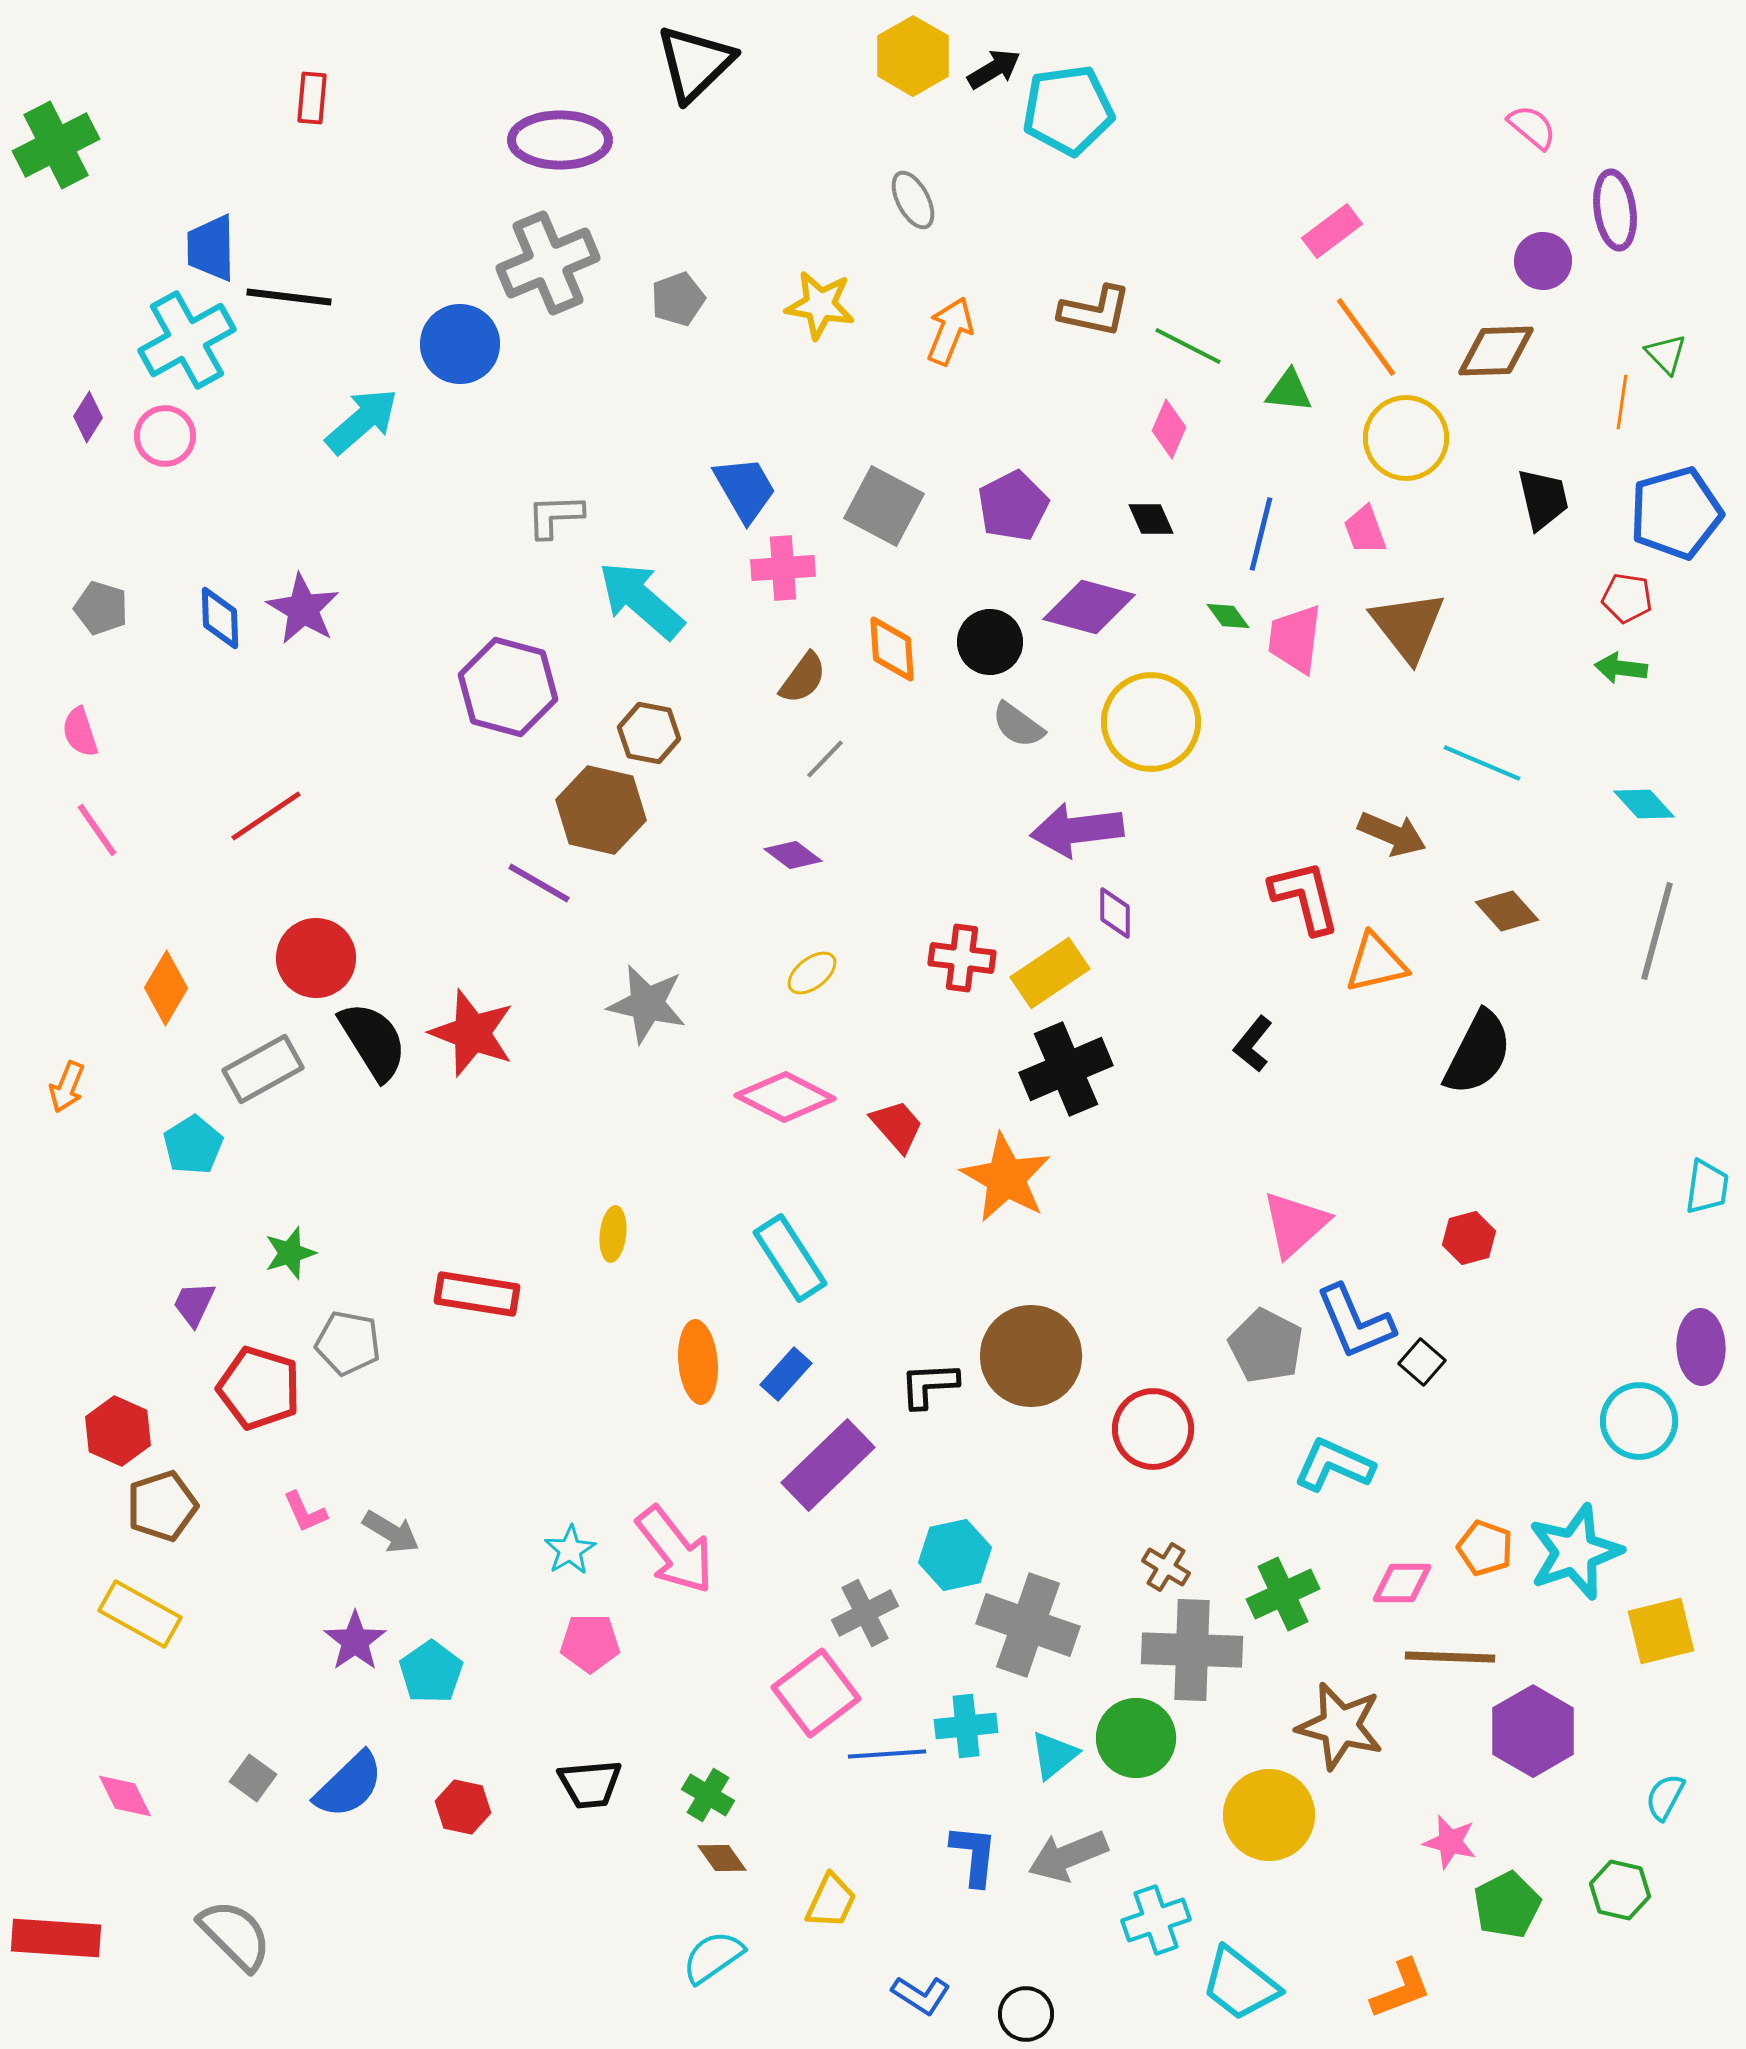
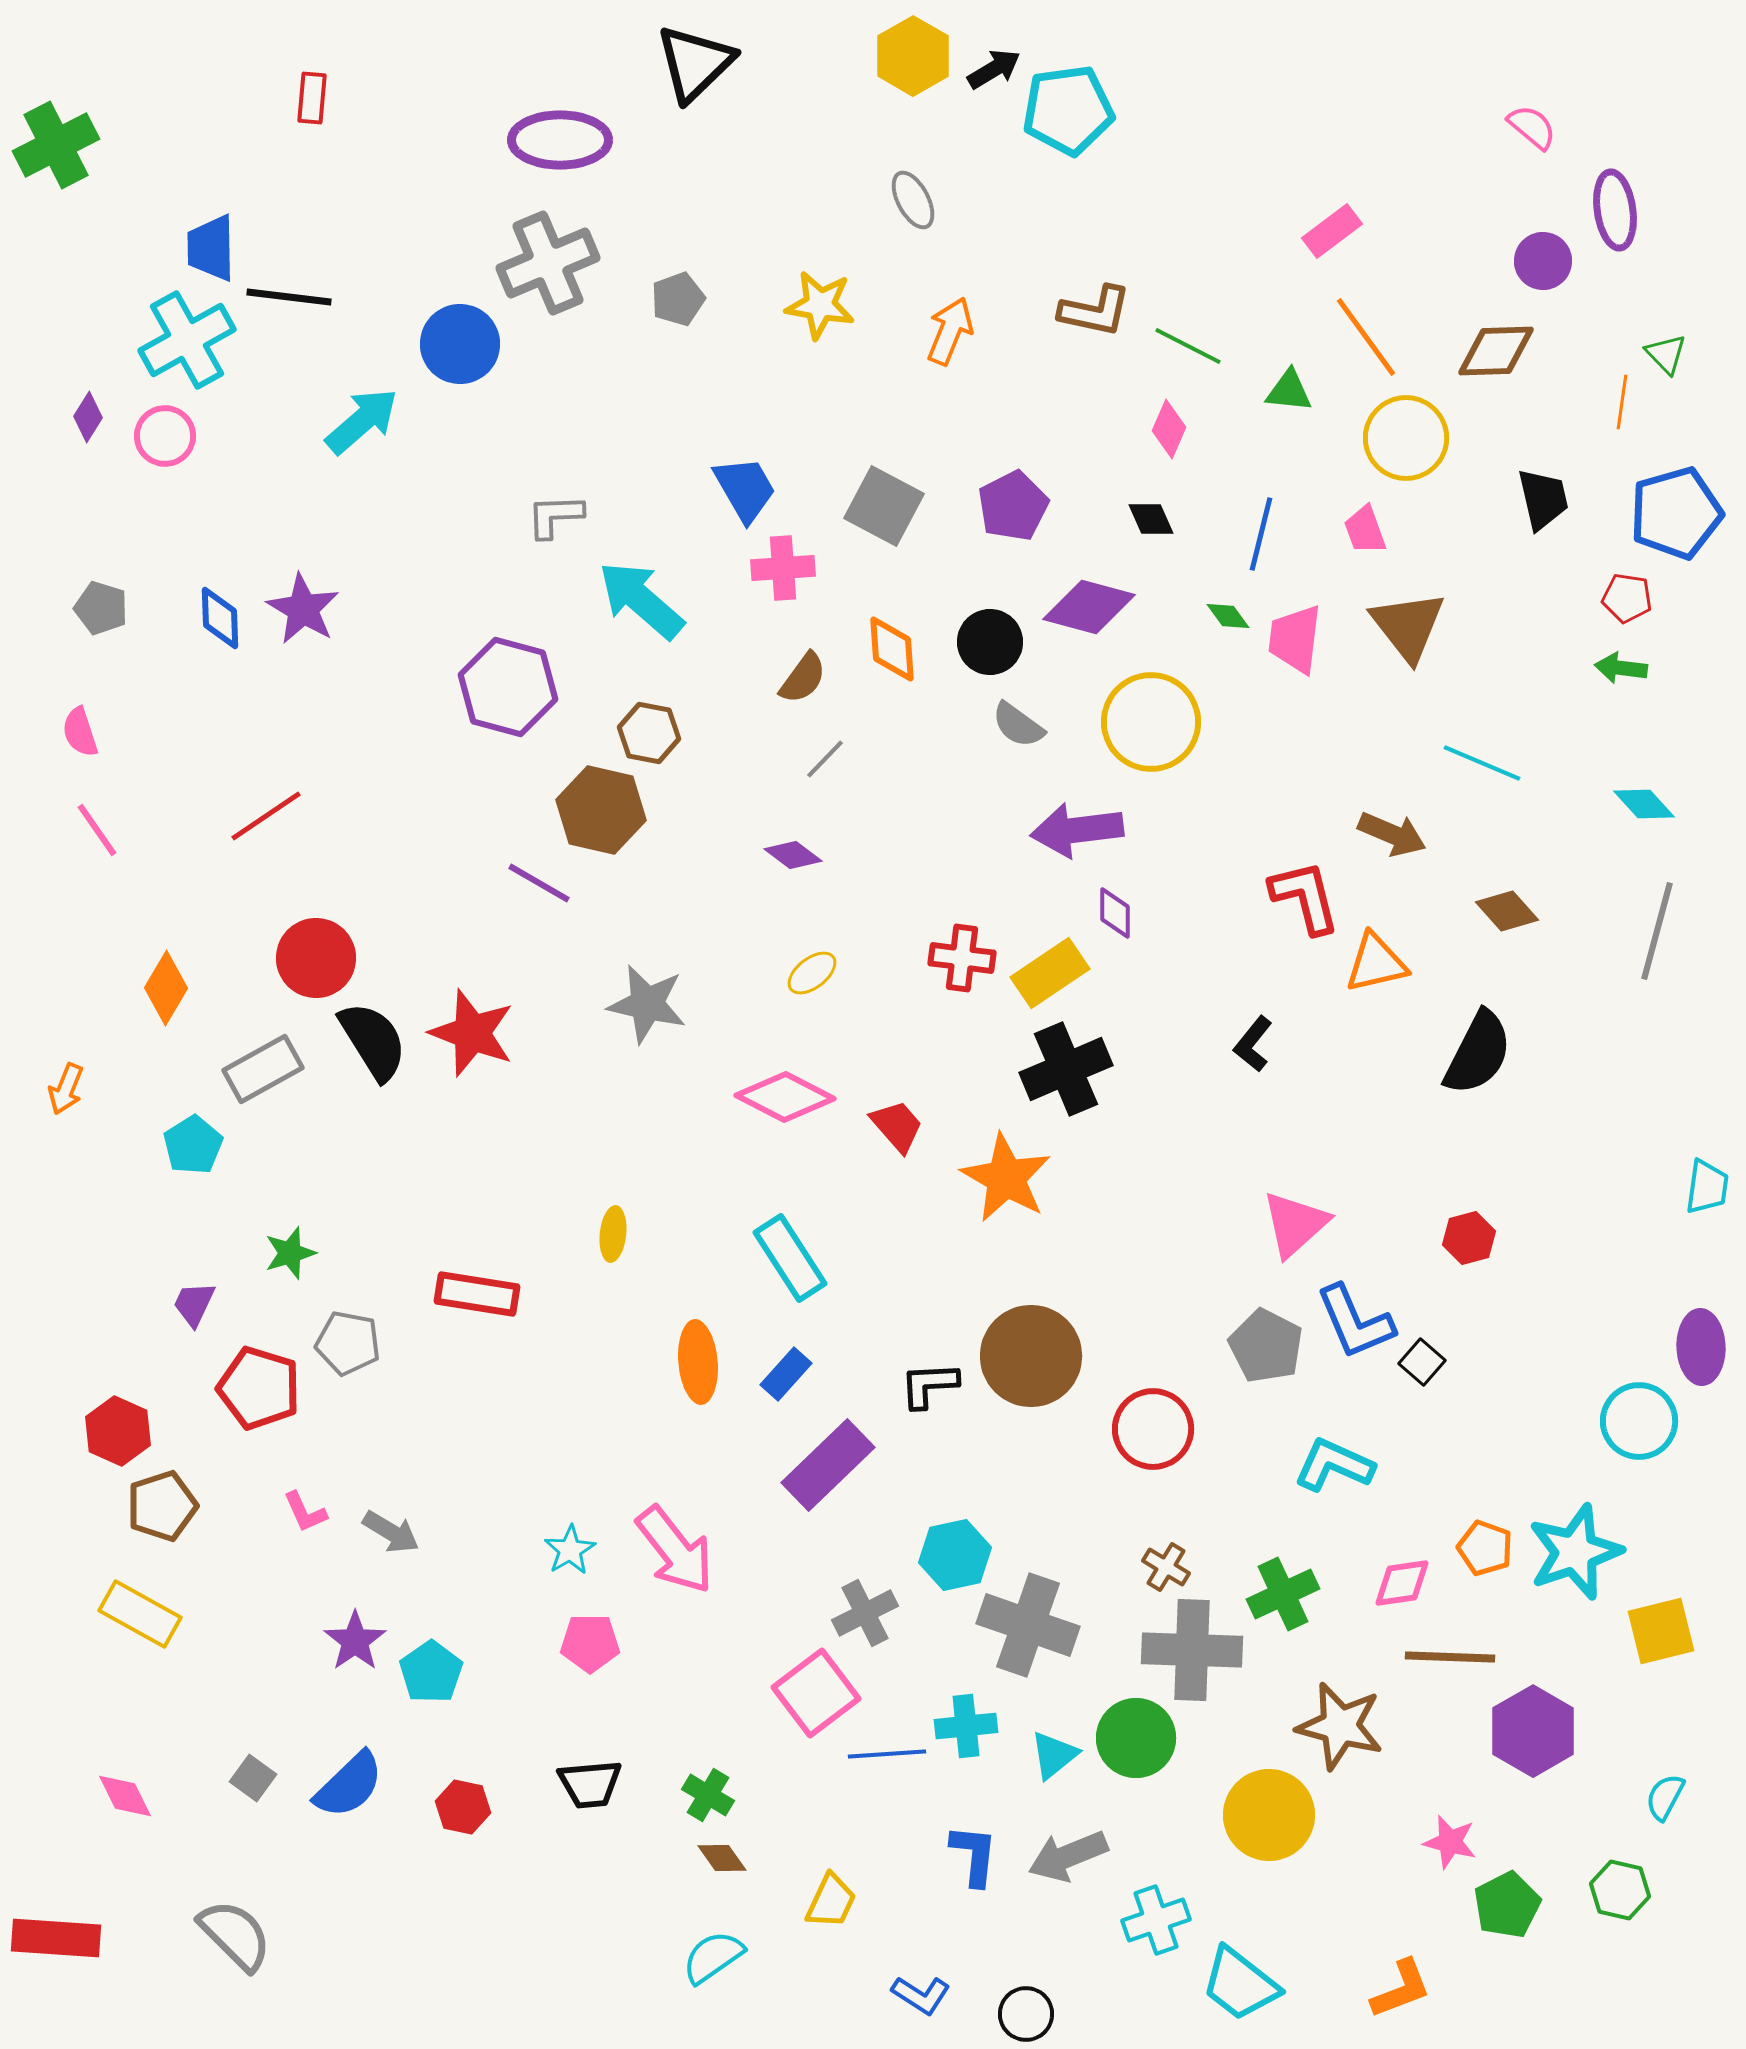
orange arrow at (67, 1087): moved 1 px left, 2 px down
pink diamond at (1402, 1583): rotated 8 degrees counterclockwise
